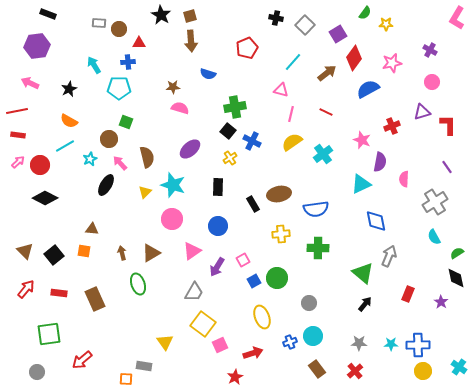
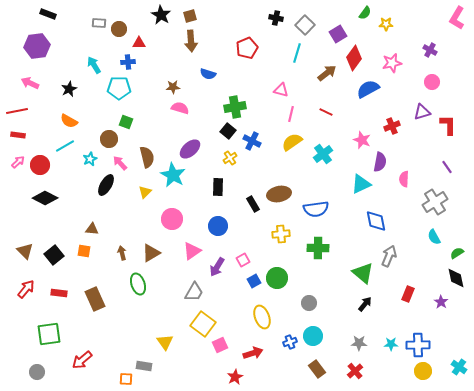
cyan line at (293, 62): moved 4 px right, 9 px up; rotated 24 degrees counterclockwise
cyan star at (173, 185): moved 10 px up; rotated 10 degrees clockwise
